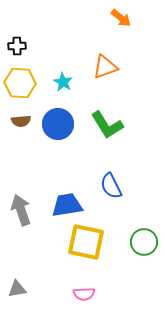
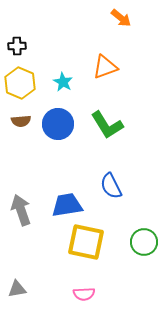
yellow hexagon: rotated 20 degrees clockwise
